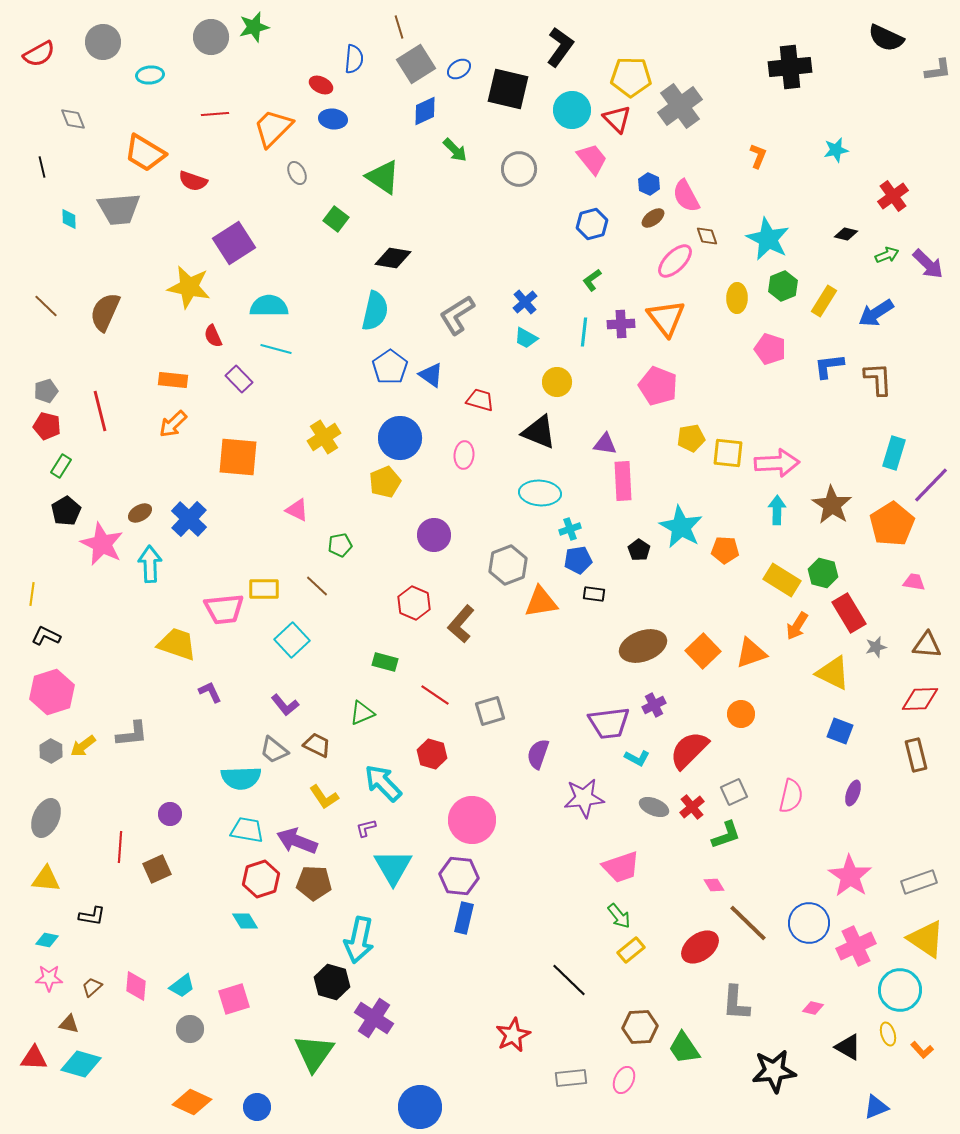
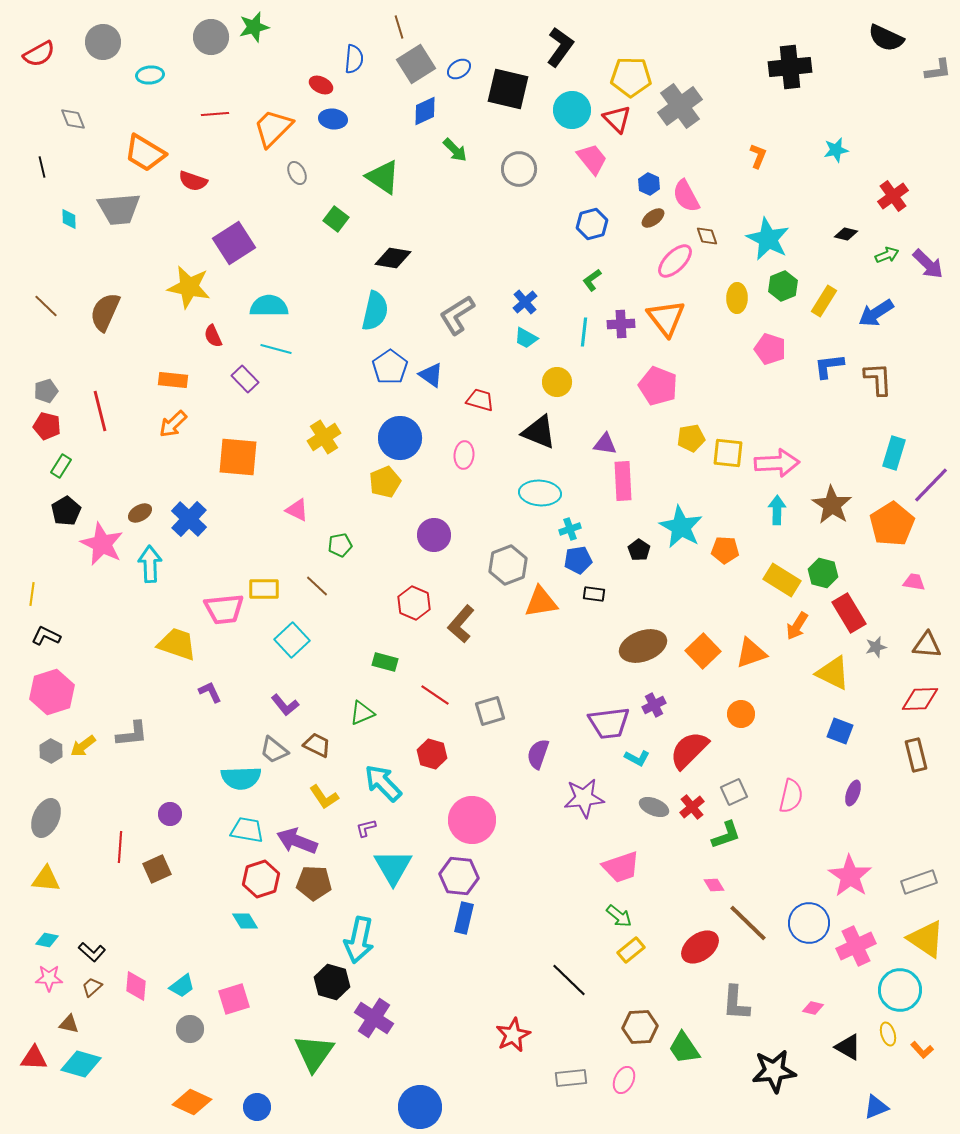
purple rectangle at (239, 379): moved 6 px right
black L-shape at (92, 916): moved 36 px down; rotated 32 degrees clockwise
green arrow at (619, 916): rotated 12 degrees counterclockwise
